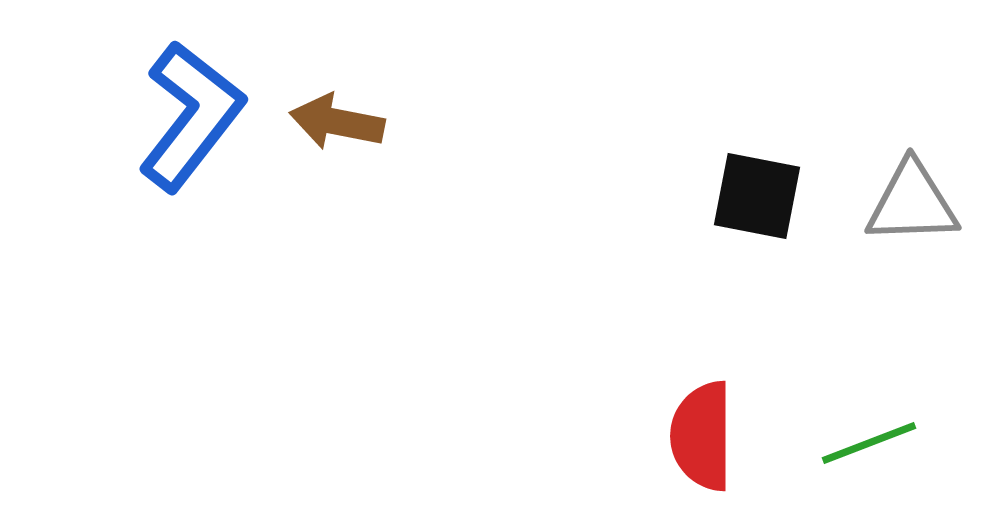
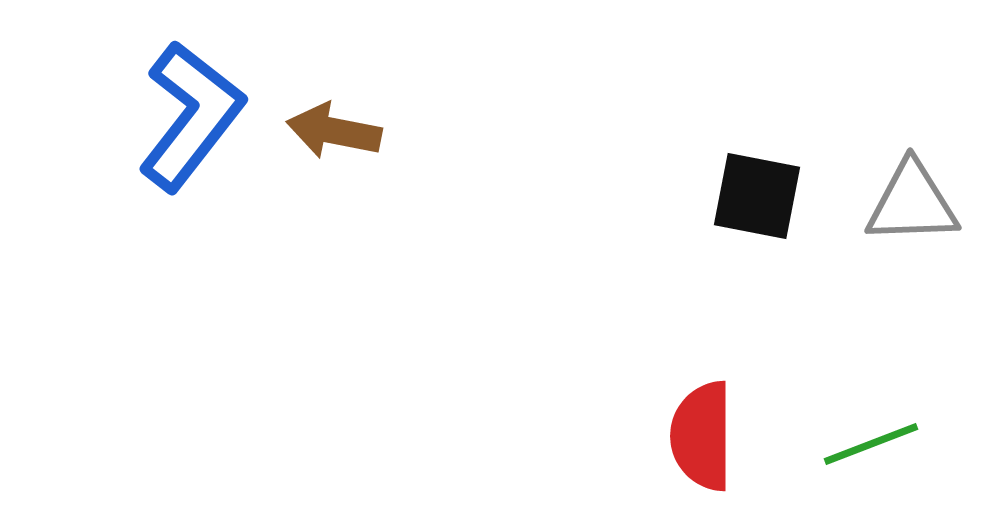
brown arrow: moved 3 px left, 9 px down
green line: moved 2 px right, 1 px down
